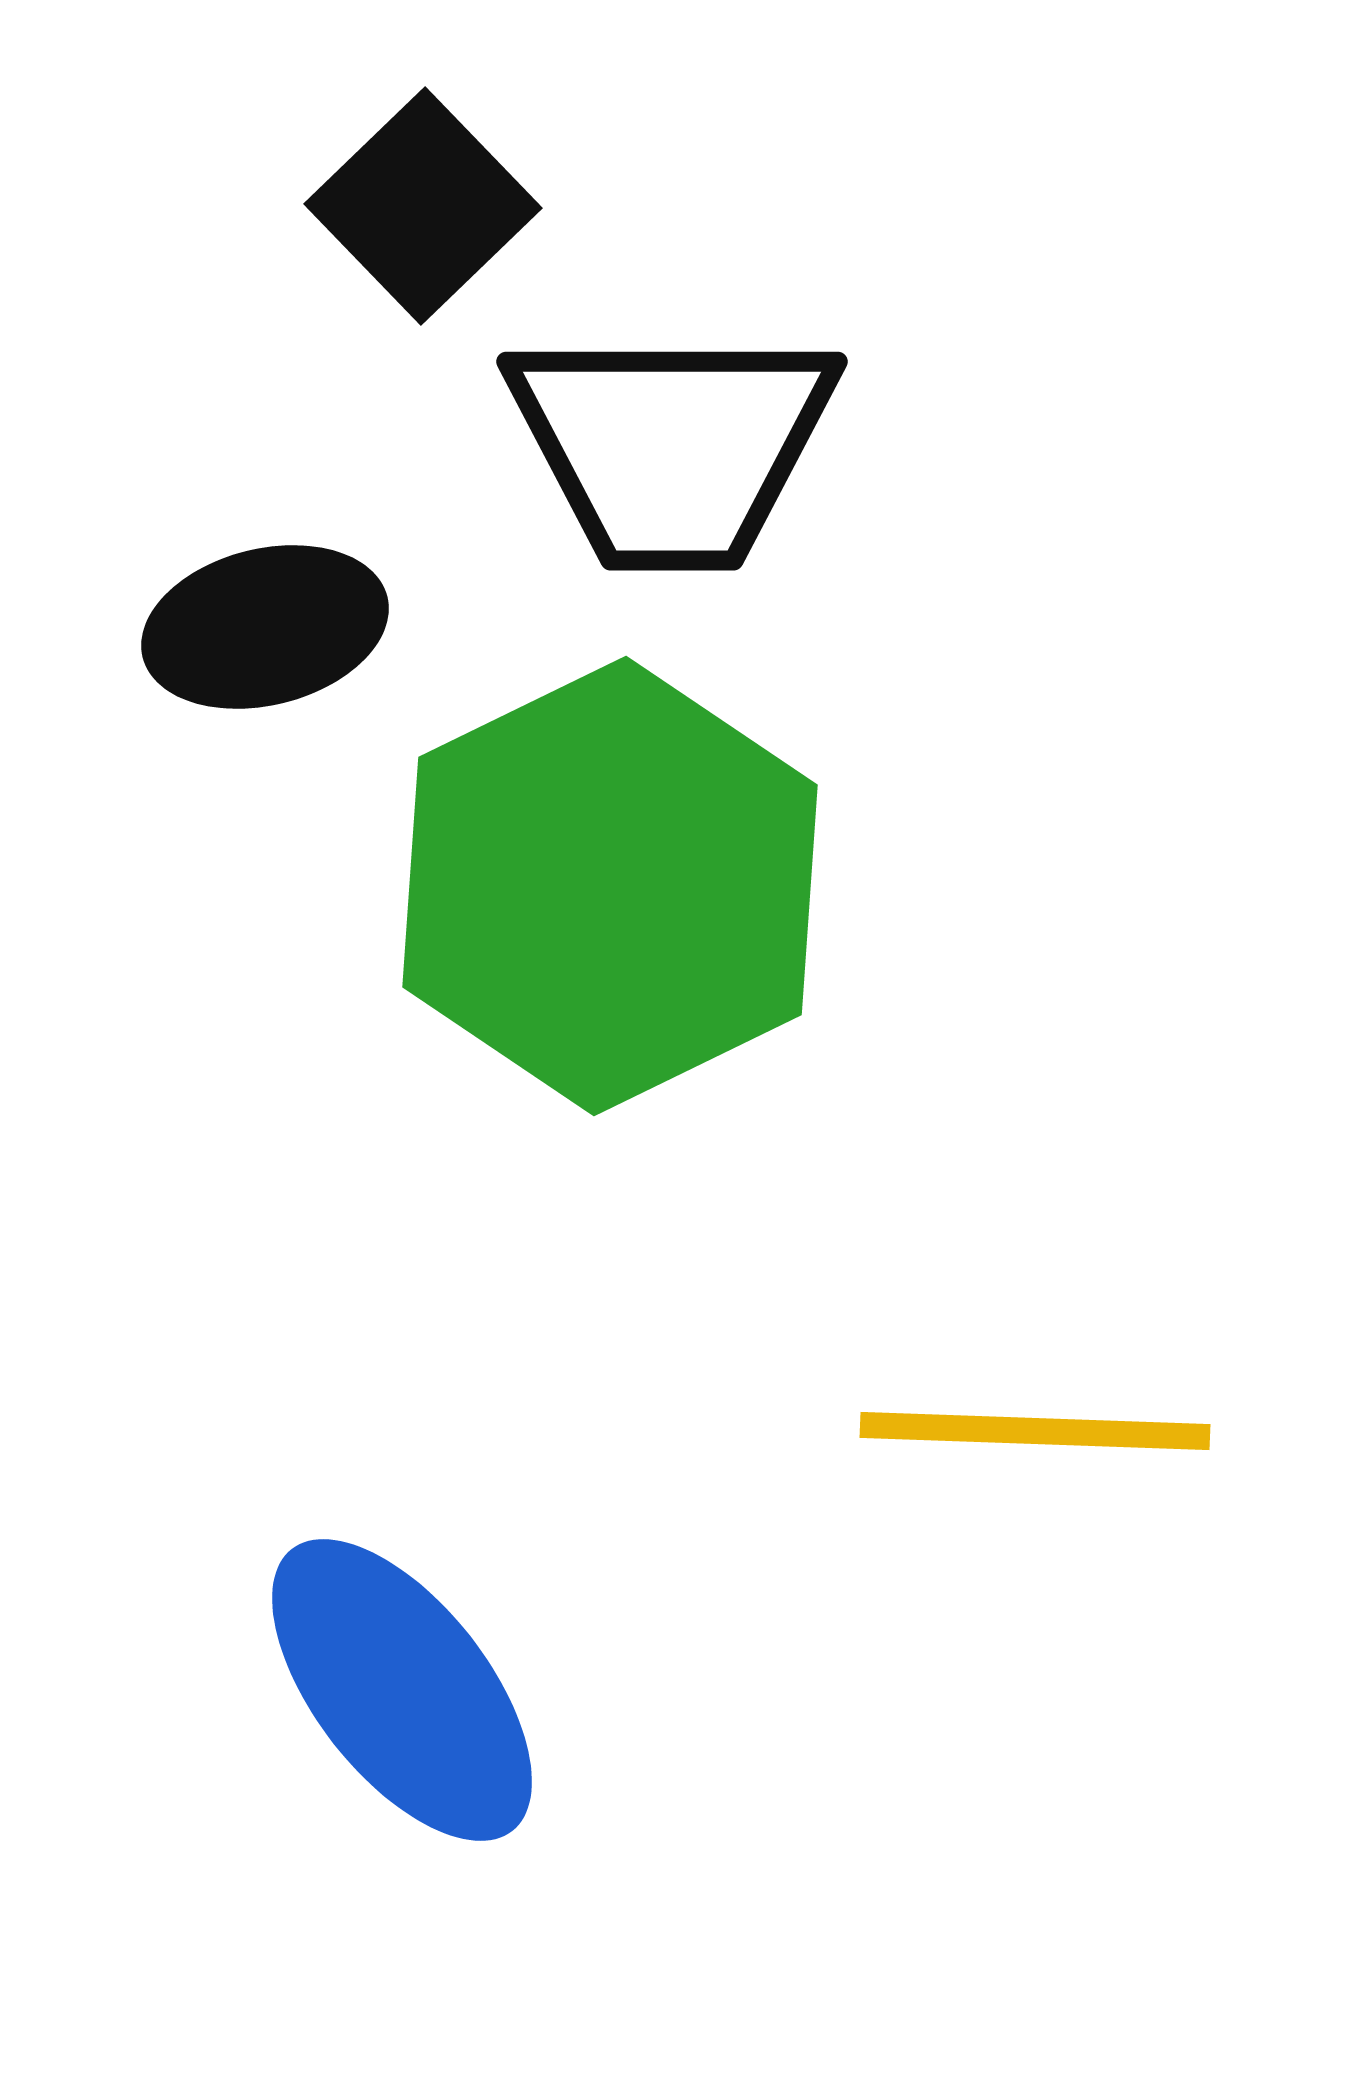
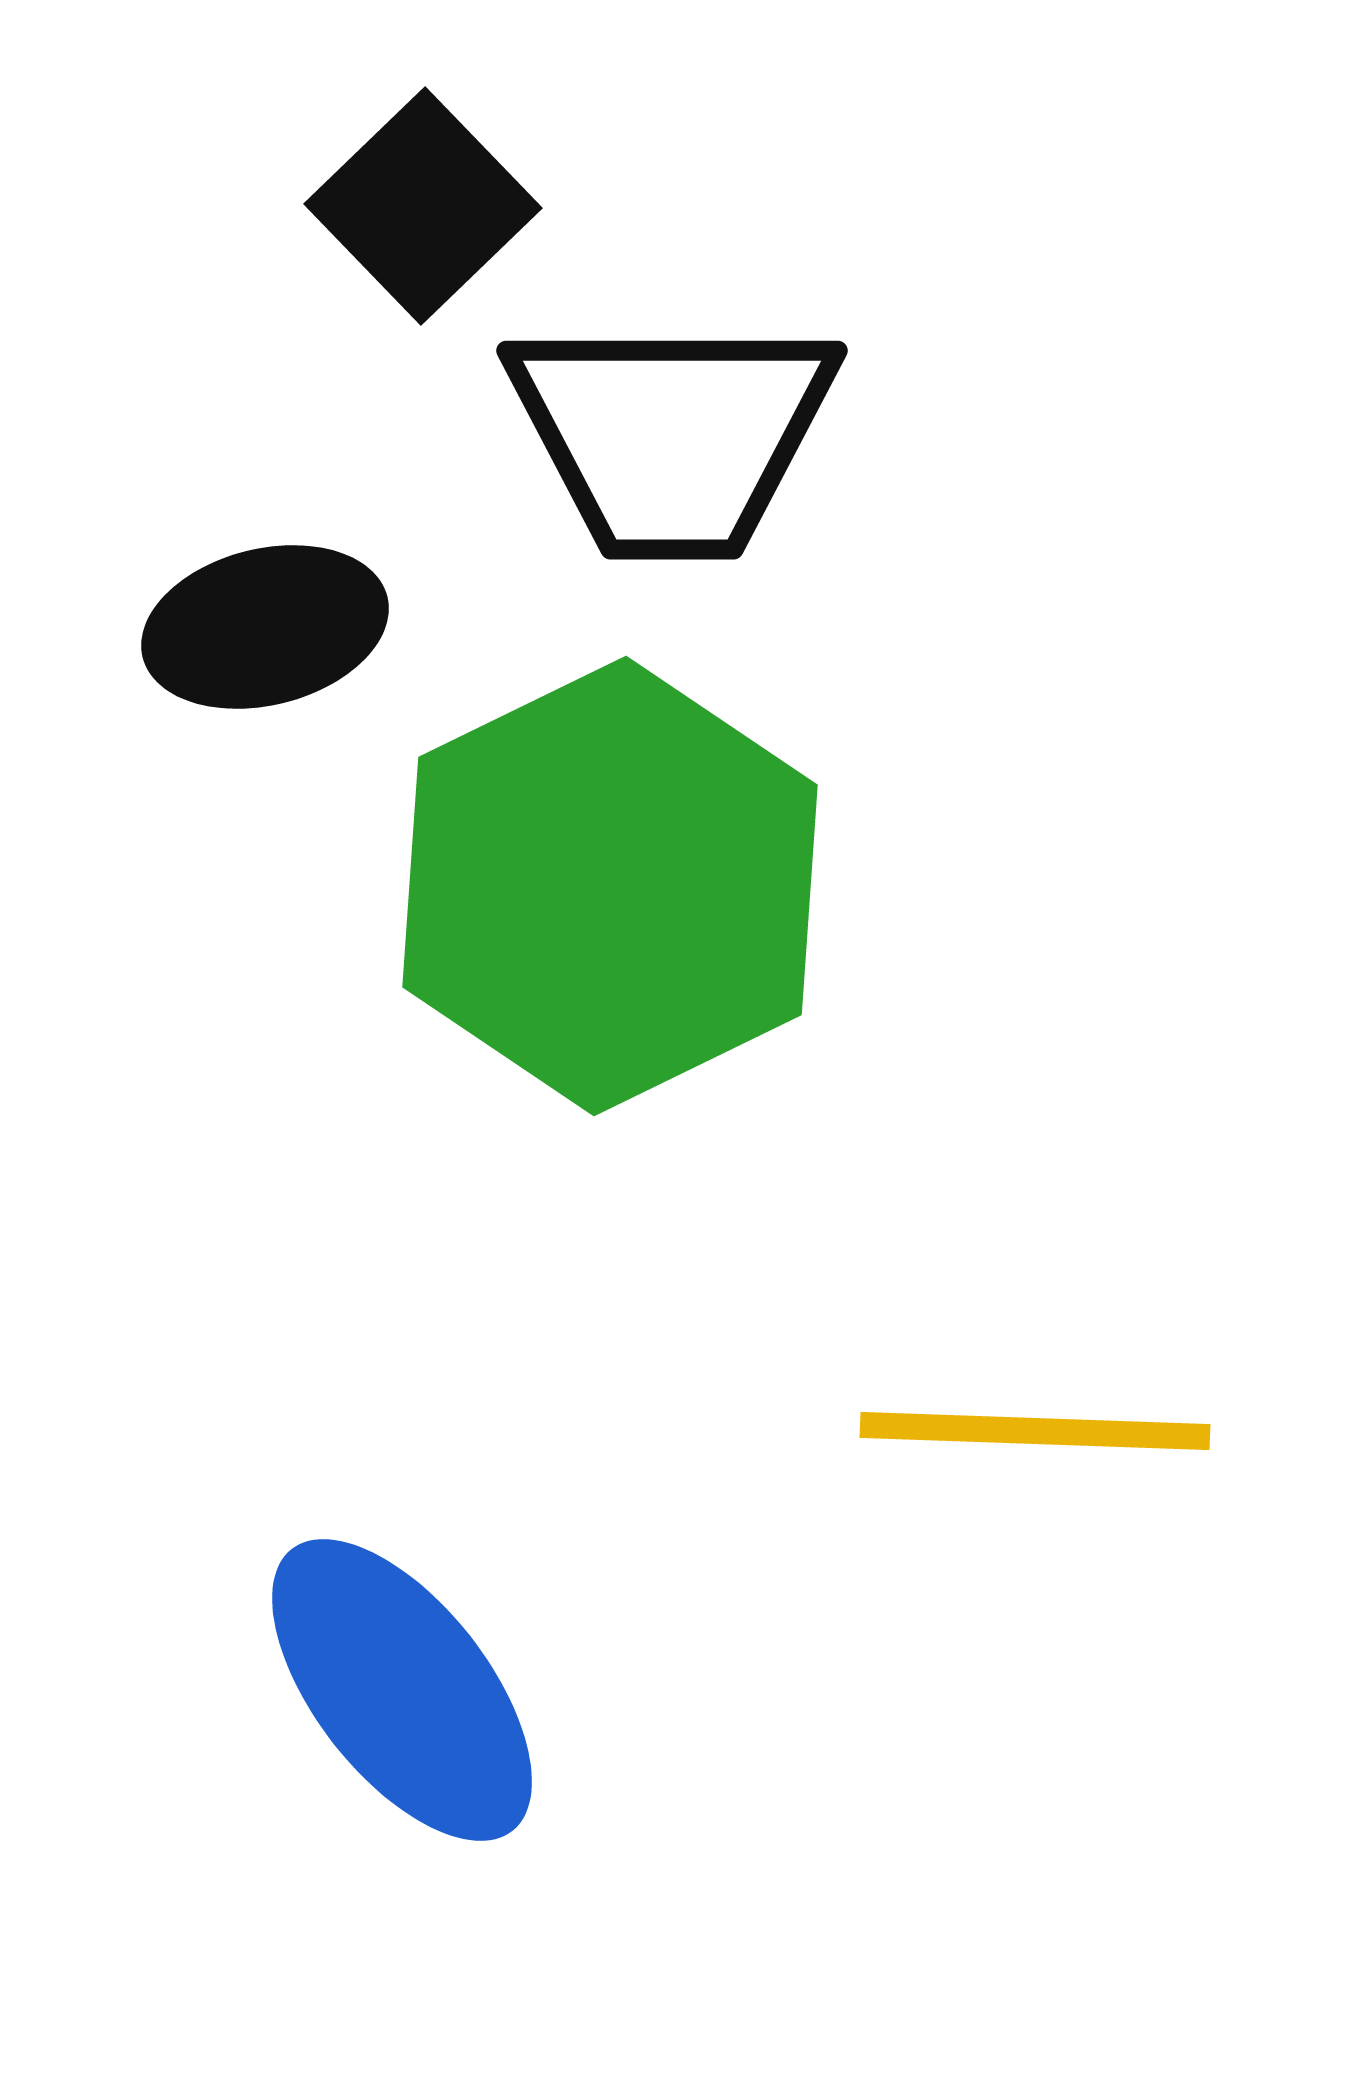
black trapezoid: moved 11 px up
